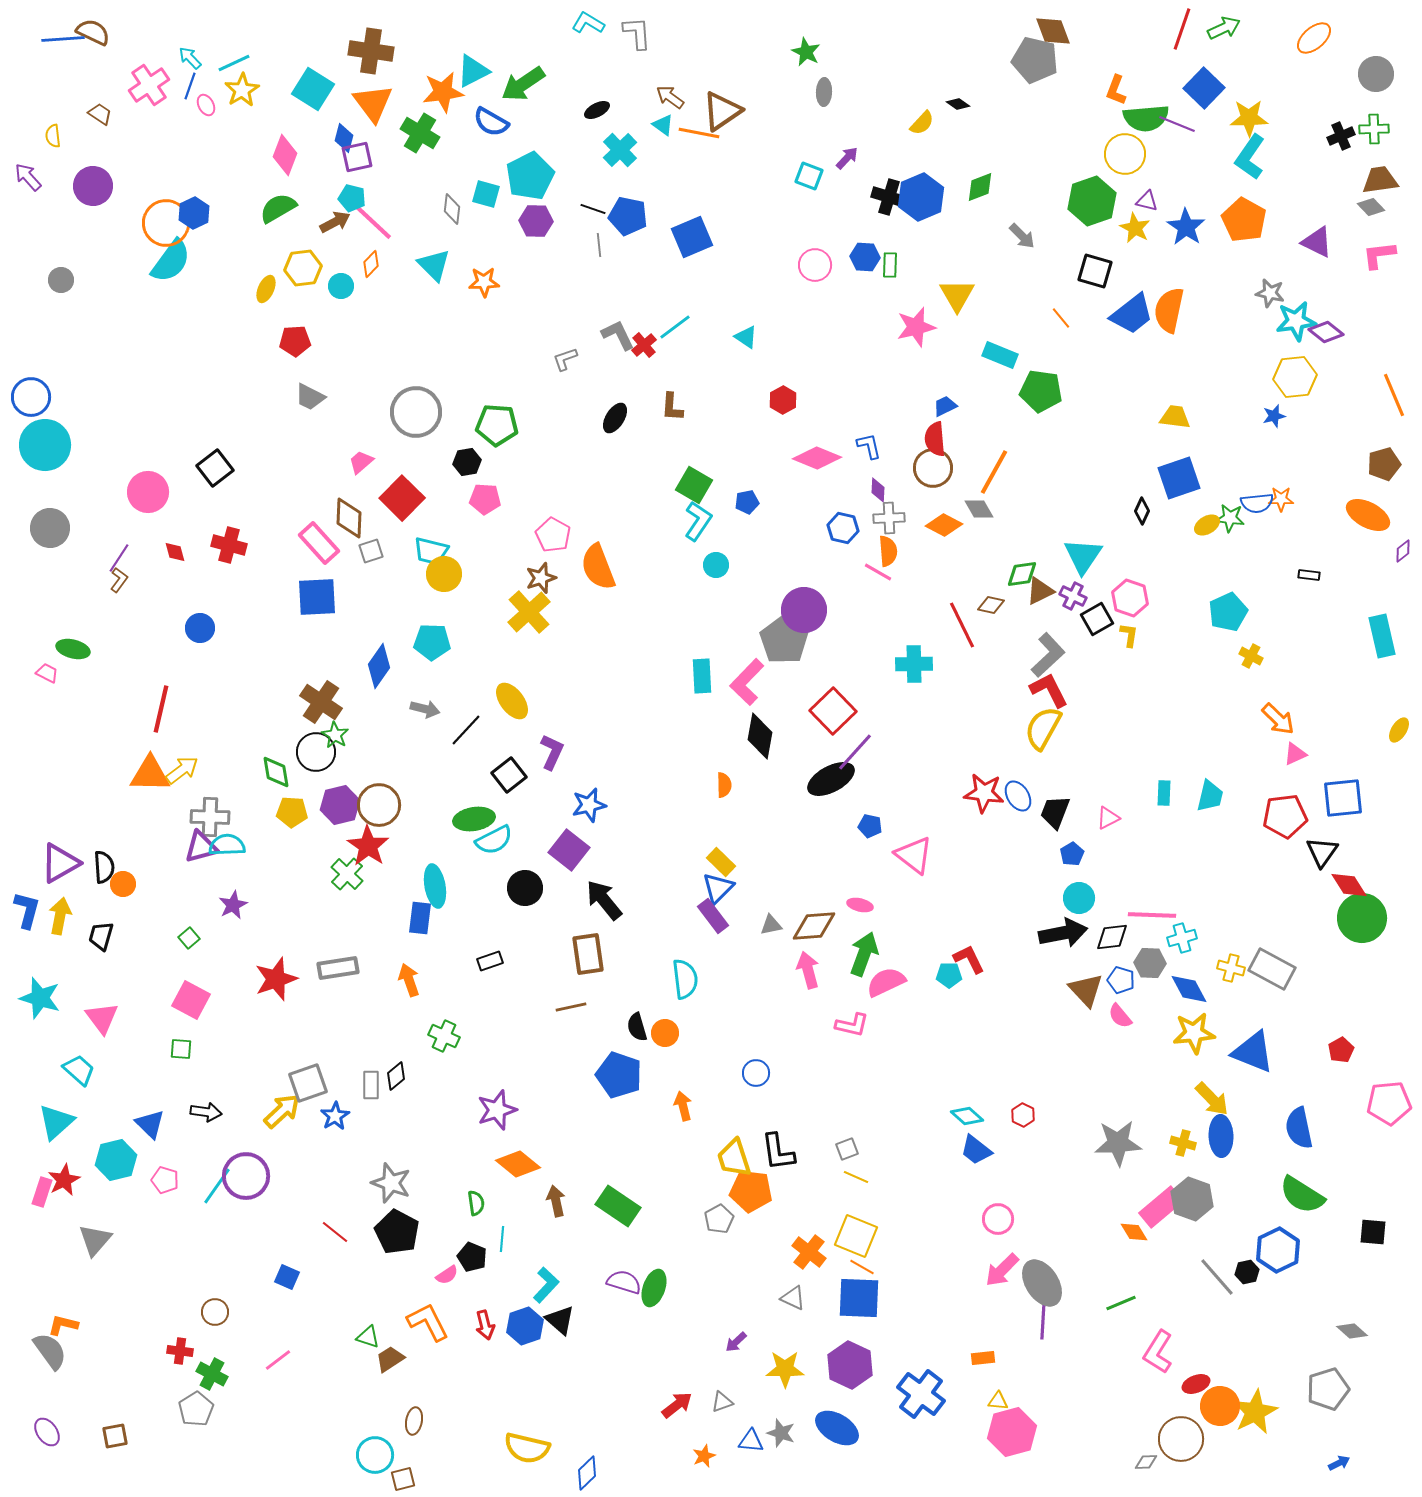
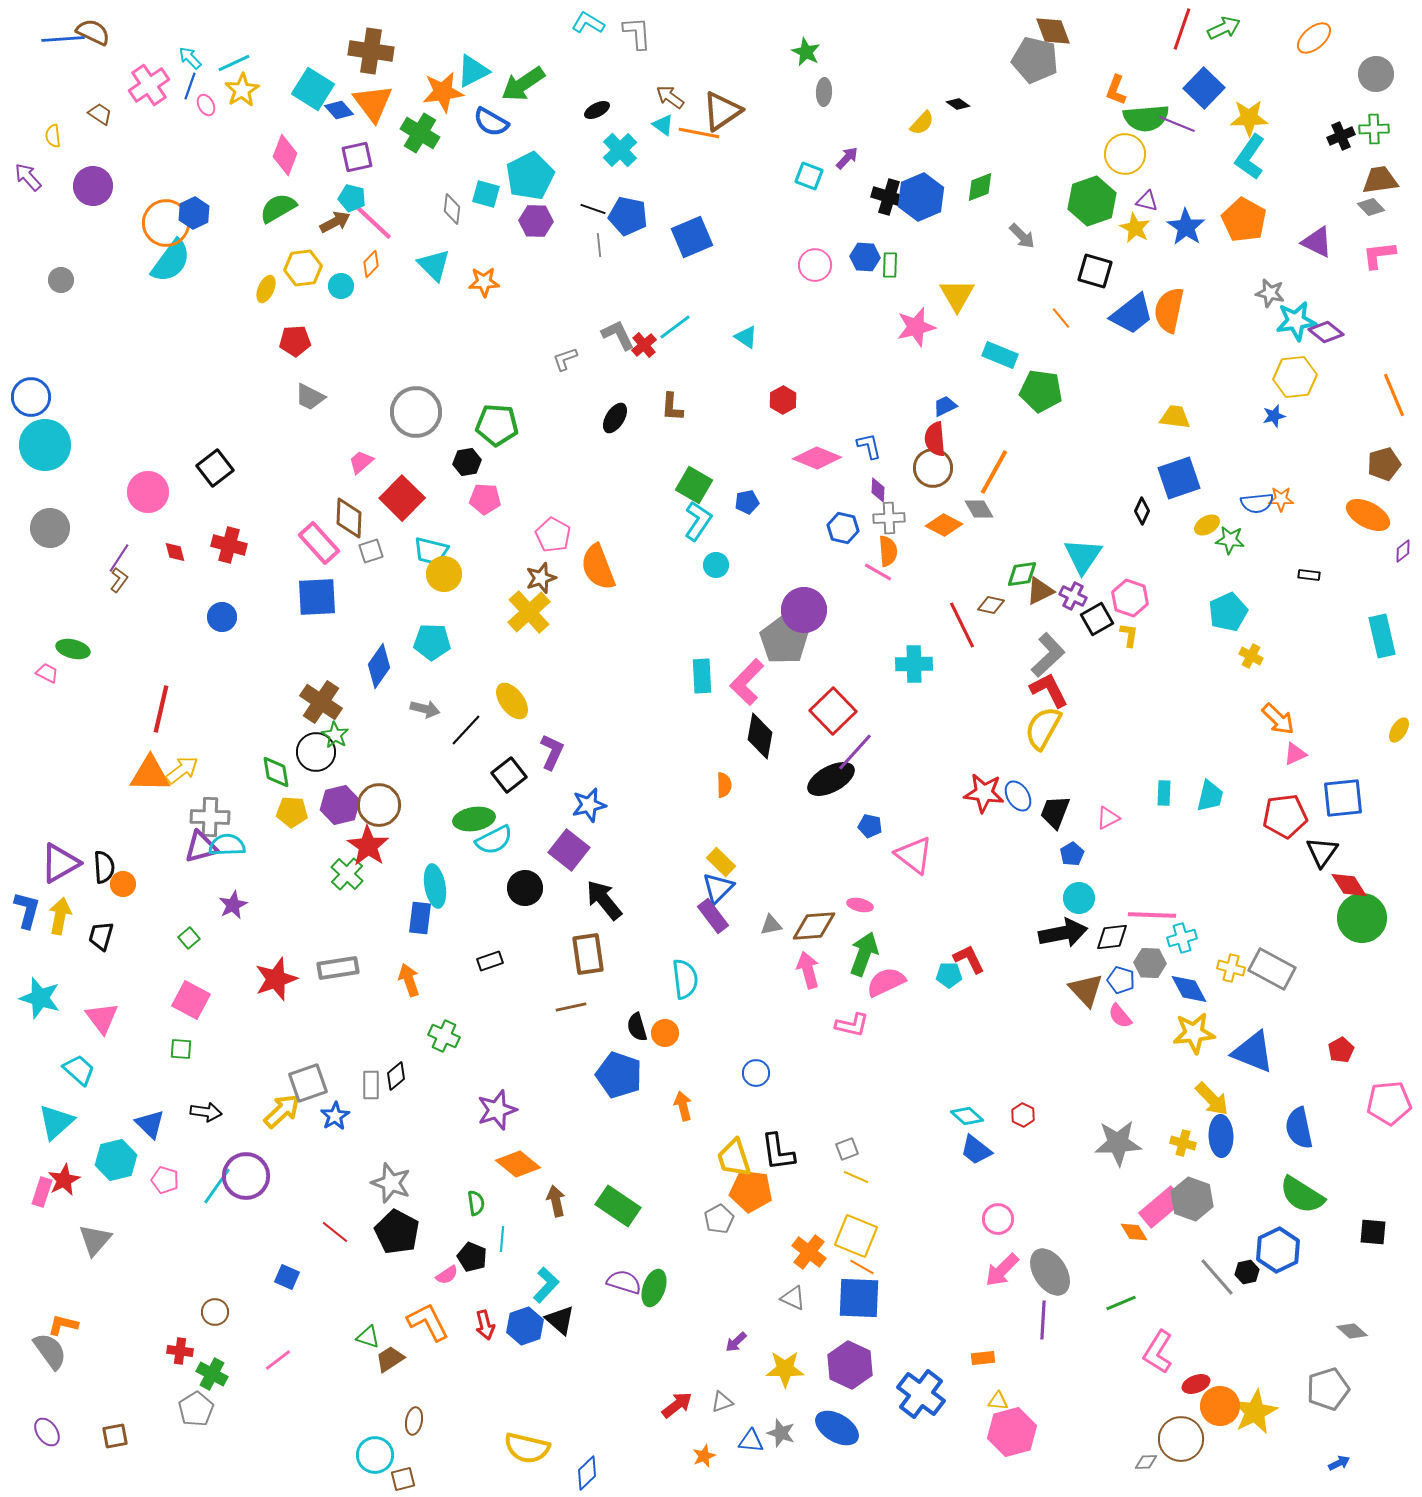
blue diamond at (344, 138): moved 5 px left, 28 px up; rotated 56 degrees counterclockwise
green star at (1230, 518): moved 22 px down
blue circle at (200, 628): moved 22 px right, 11 px up
gray ellipse at (1042, 1283): moved 8 px right, 11 px up
